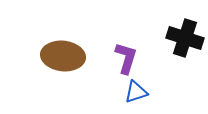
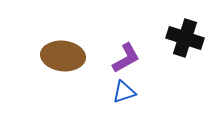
purple L-shape: rotated 44 degrees clockwise
blue triangle: moved 12 px left
